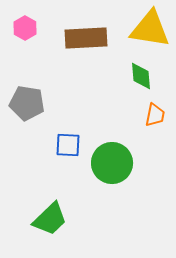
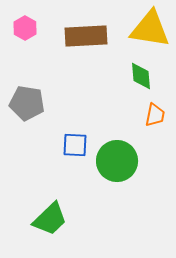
brown rectangle: moved 2 px up
blue square: moved 7 px right
green circle: moved 5 px right, 2 px up
